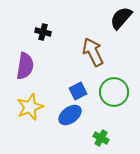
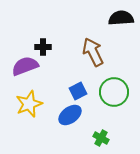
black semicircle: rotated 45 degrees clockwise
black cross: moved 15 px down; rotated 14 degrees counterclockwise
purple semicircle: rotated 120 degrees counterclockwise
yellow star: moved 1 px left, 3 px up
